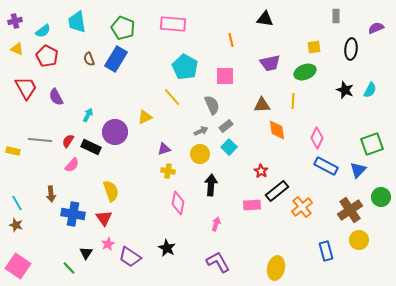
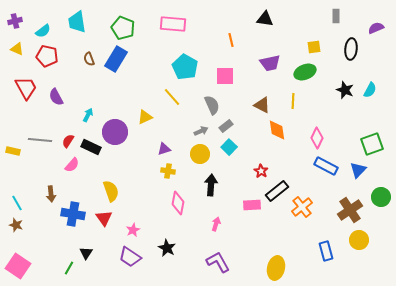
red pentagon at (47, 56): rotated 15 degrees counterclockwise
brown triangle at (262, 105): rotated 30 degrees clockwise
pink star at (108, 244): moved 25 px right, 14 px up
green line at (69, 268): rotated 72 degrees clockwise
